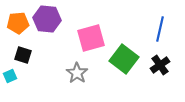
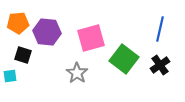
purple hexagon: moved 13 px down
cyan square: rotated 16 degrees clockwise
